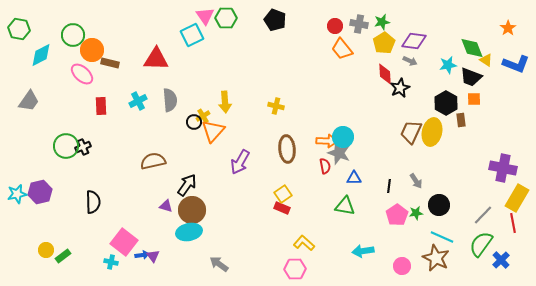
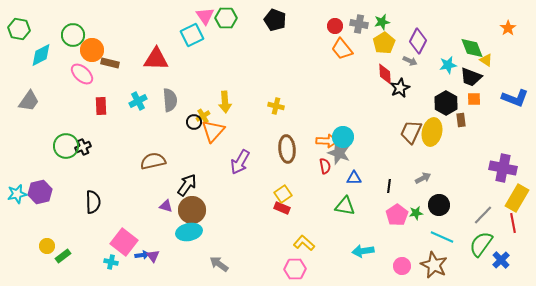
purple diamond at (414, 41): moved 4 px right; rotated 70 degrees counterclockwise
blue L-shape at (516, 64): moved 1 px left, 34 px down
gray arrow at (416, 181): moved 7 px right, 3 px up; rotated 84 degrees counterclockwise
yellow circle at (46, 250): moved 1 px right, 4 px up
brown star at (436, 258): moved 2 px left, 7 px down
